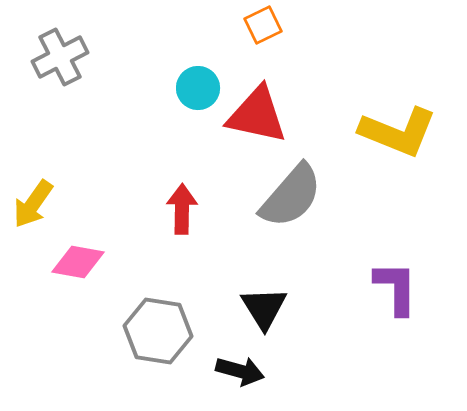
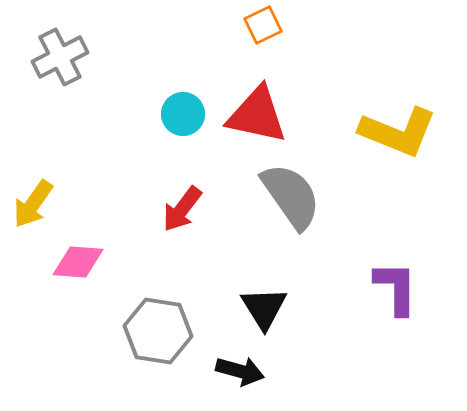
cyan circle: moved 15 px left, 26 px down
gray semicircle: rotated 76 degrees counterclockwise
red arrow: rotated 144 degrees counterclockwise
pink diamond: rotated 6 degrees counterclockwise
